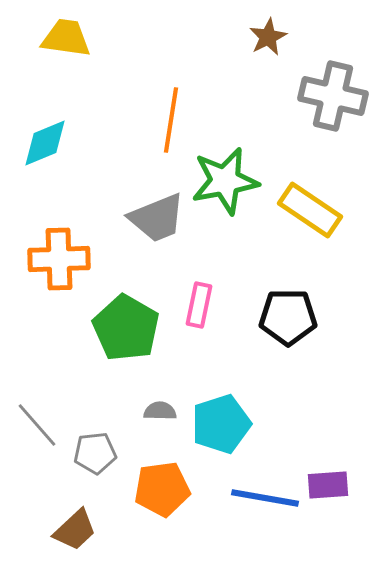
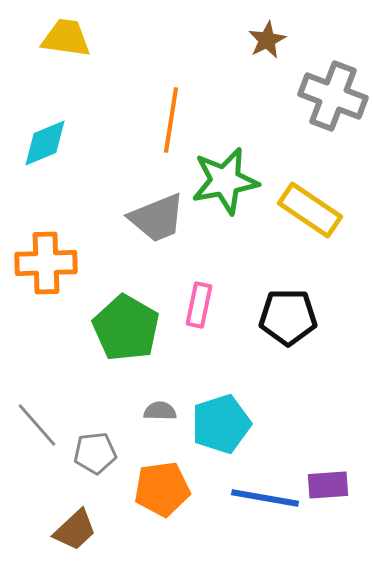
brown star: moved 1 px left, 3 px down
gray cross: rotated 8 degrees clockwise
orange cross: moved 13 px left, 4 px down
